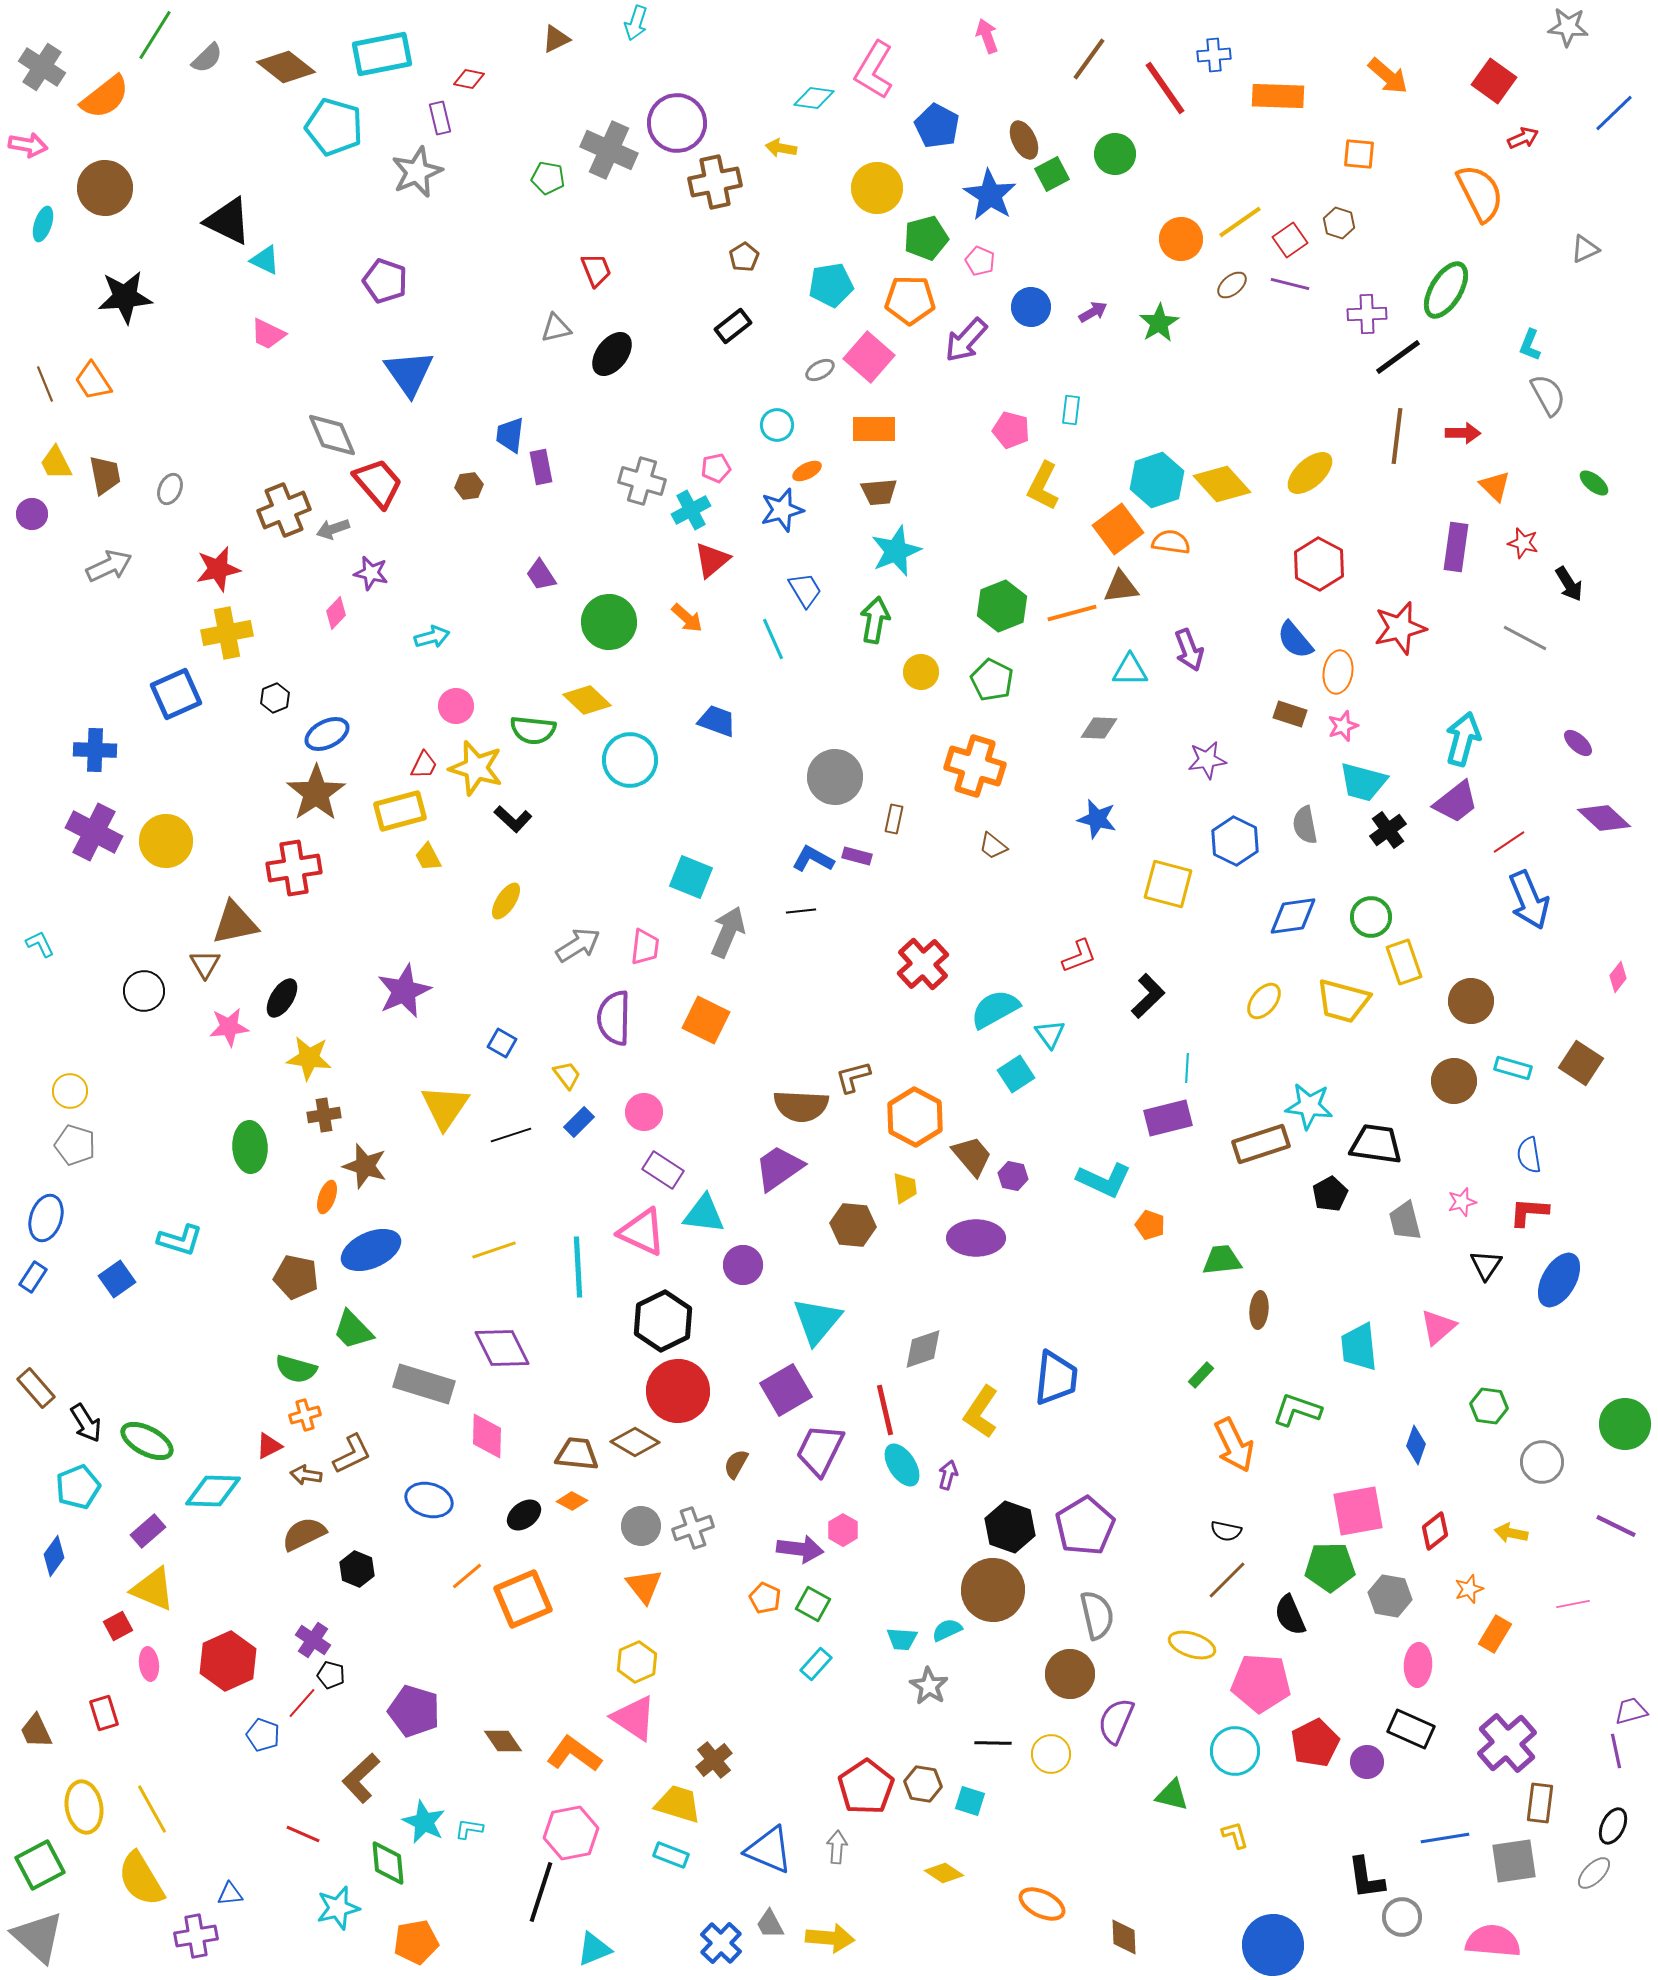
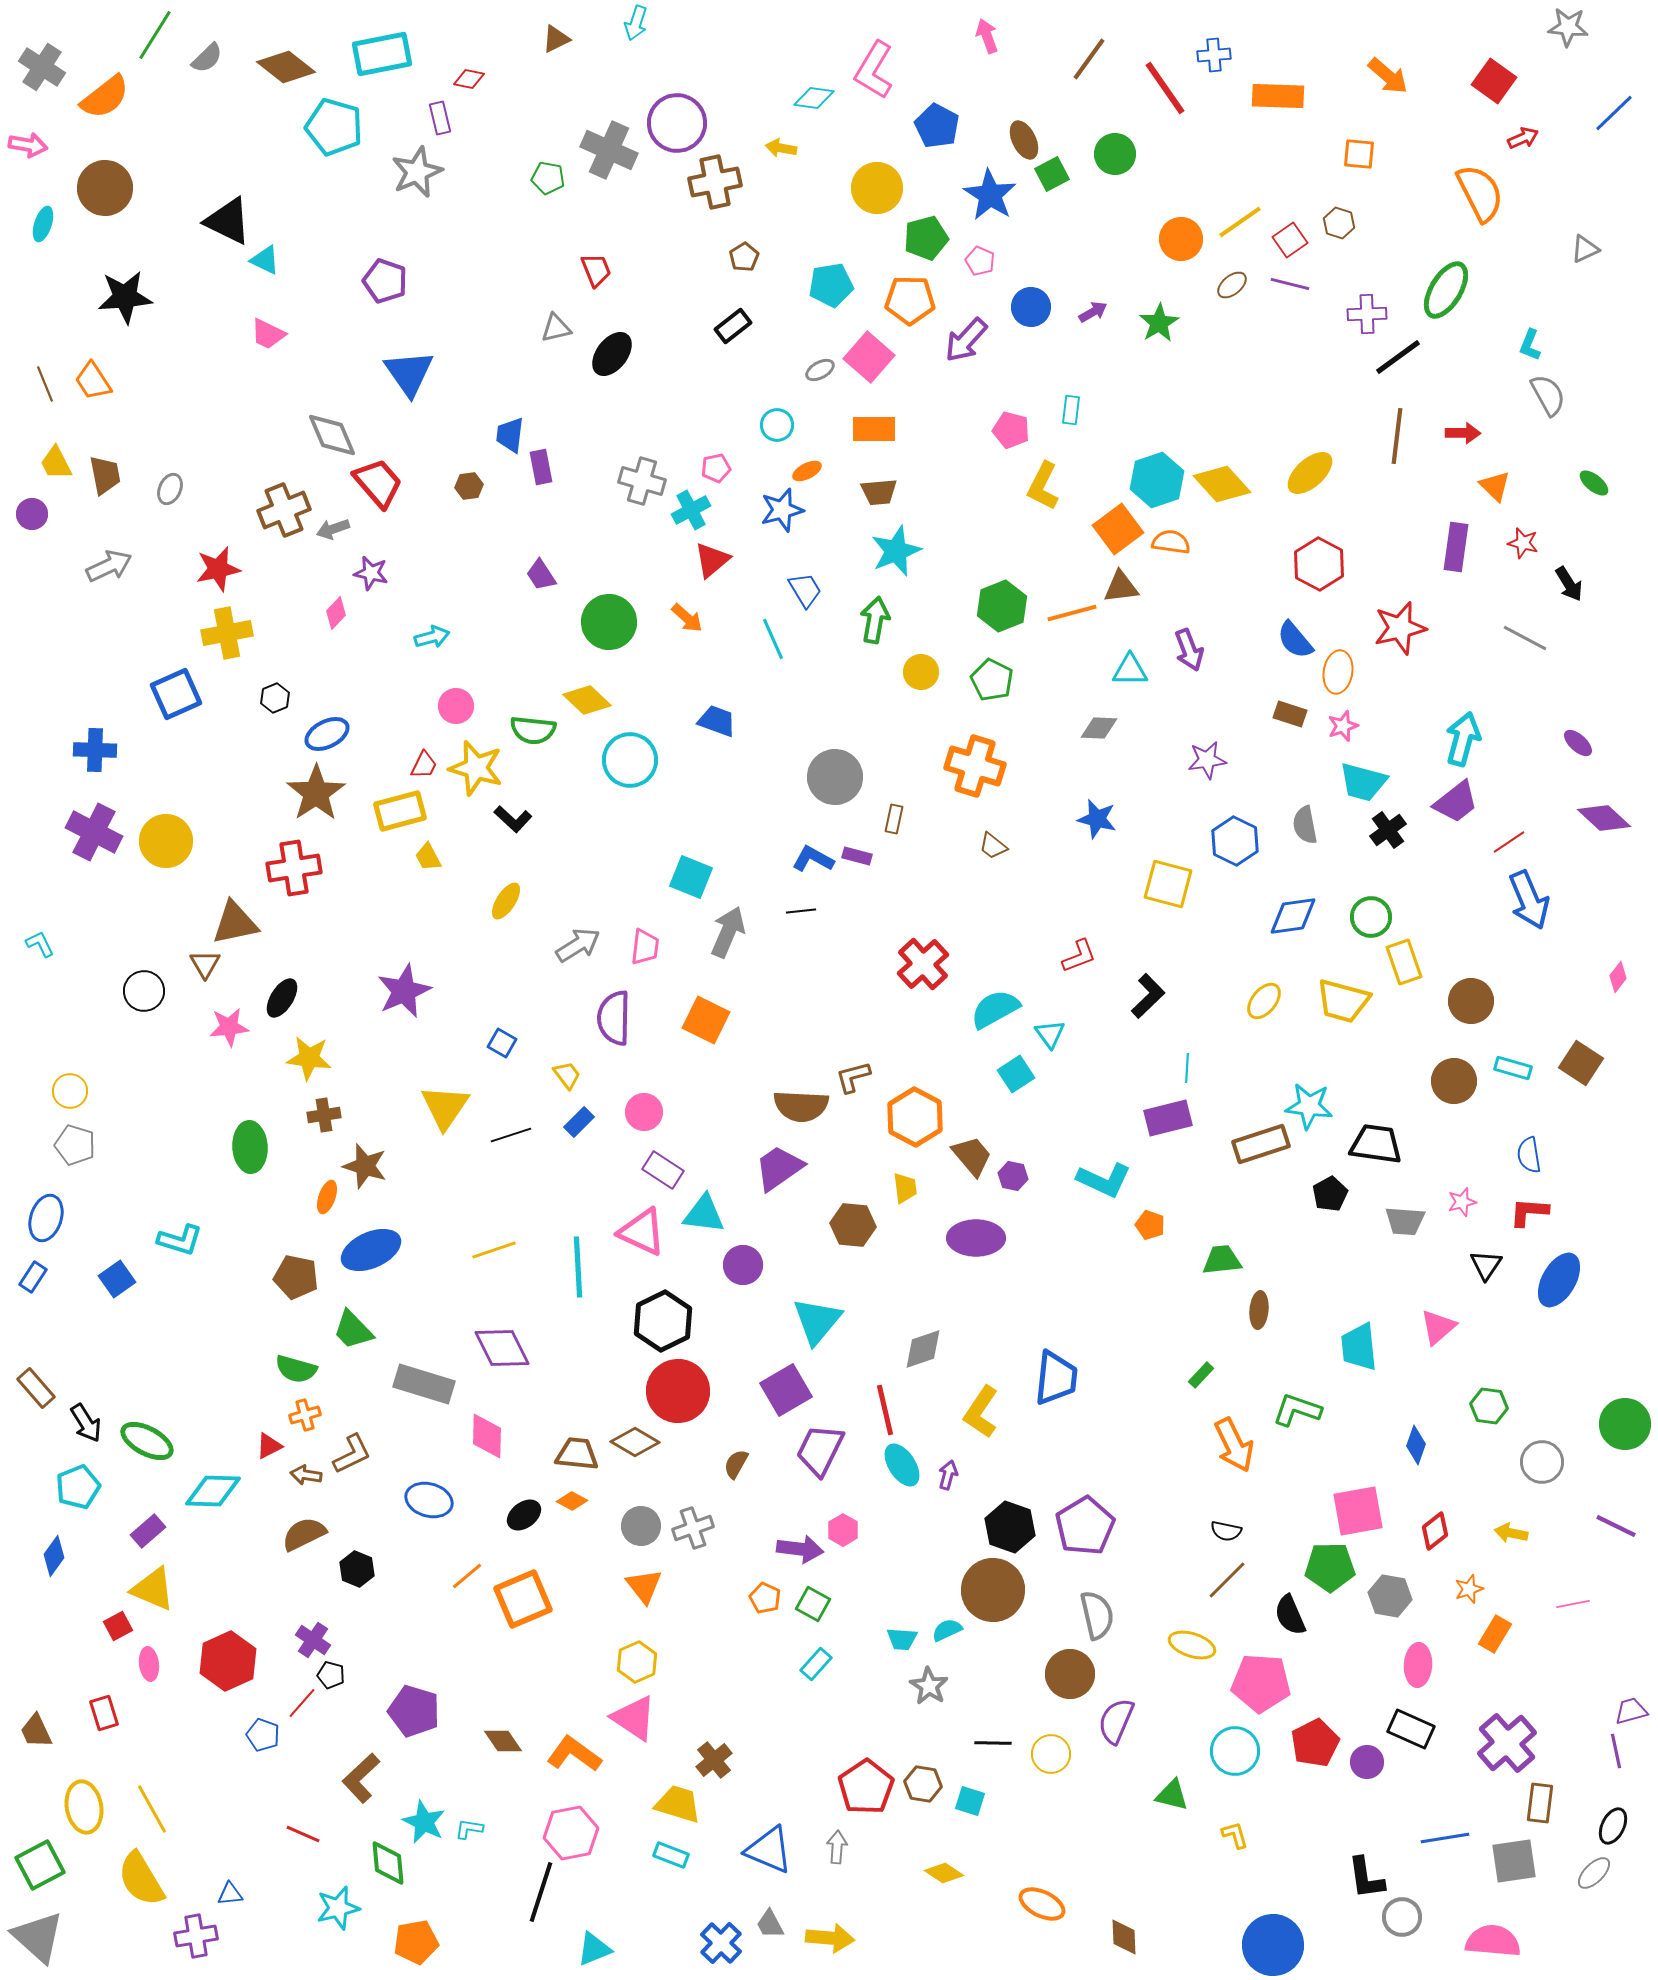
gray trapezoid at (1405, 1221): rotated 72 degrees counterclockwise
